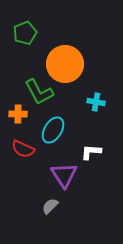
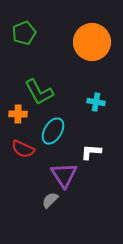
green pentagon: moved 1 px left
orange circle: moved 27 px right, 22 px up
cyan ellipse: moved 1 px down
gray semicircle: moved 6 px up
